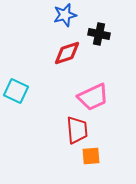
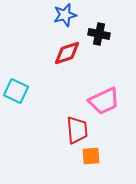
pink trapezoid: moved 11 px right, 4 px down
